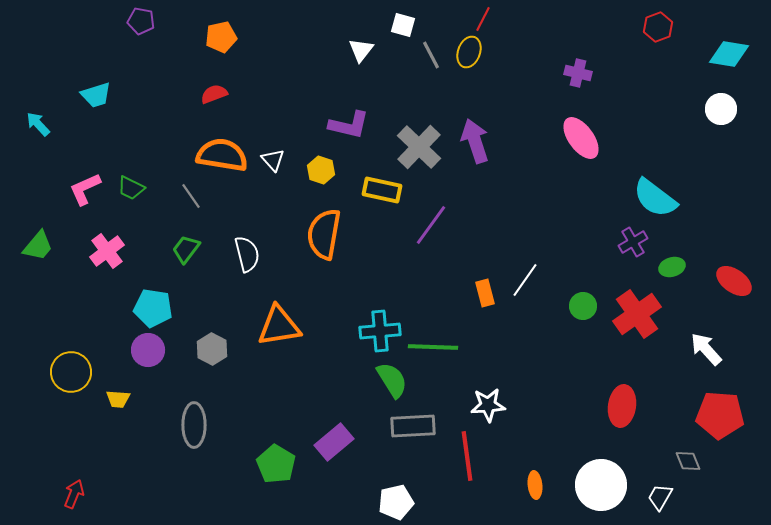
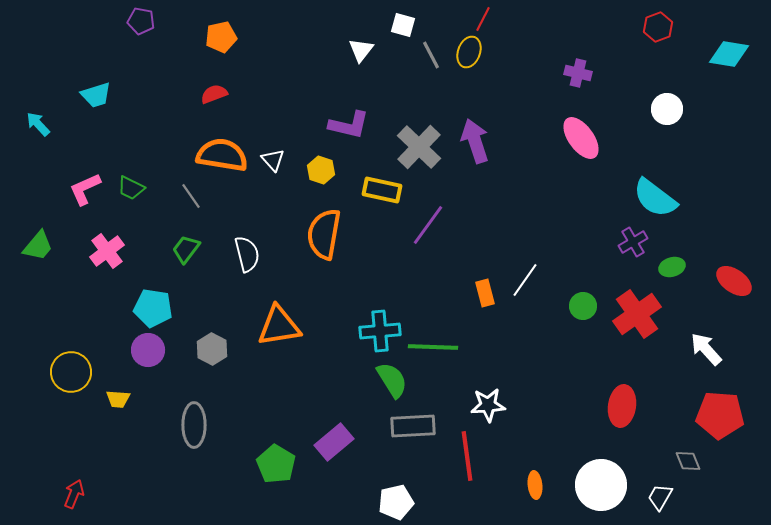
white circle at (721, 109): moved 54 px left
purple line at (431, 225): moved 3 px left
